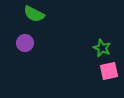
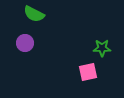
green star: rotated 24 degrees counterclockwise
pink square: moved 21 px left, 1 px down
